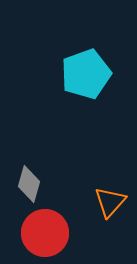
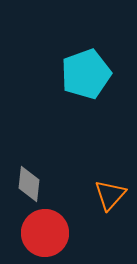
gray diamond: rotated 9 degrees counterclockwise
orange triangle: moved 7 px up
